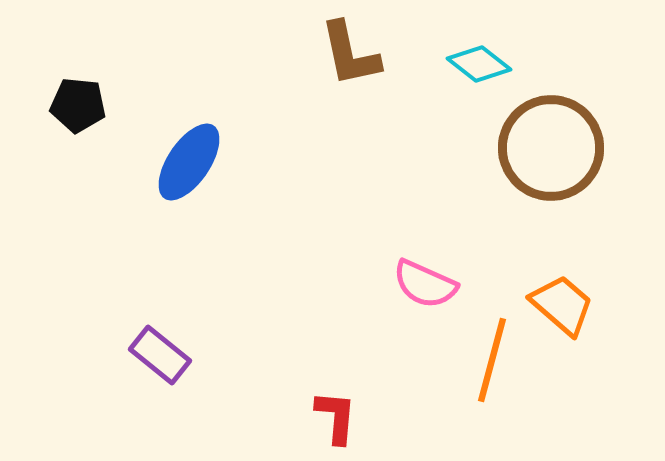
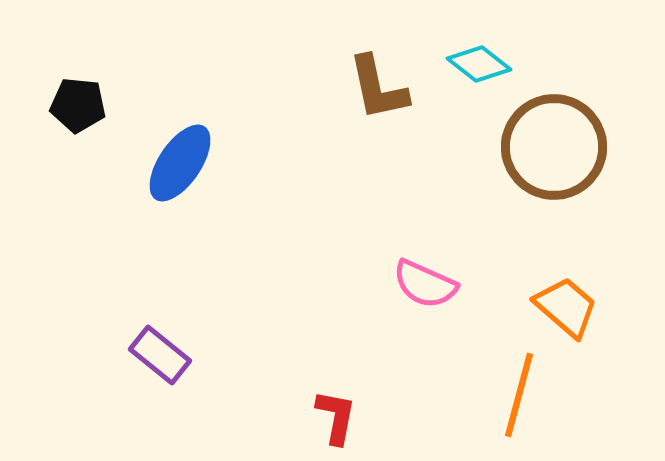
brown L-shape: moved 28 px right, 34 px down
brown circle: moved 3 px right, 1 px up
blue ellipse: moved 9 px left, 1 px down
orange trapezoid: moved 4 px right, 2 px down
orange line: moved 27 px right, 35 px down
red L-shape: rotated 6 degrees clockwise
